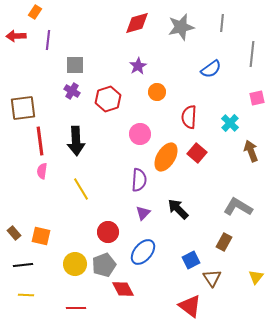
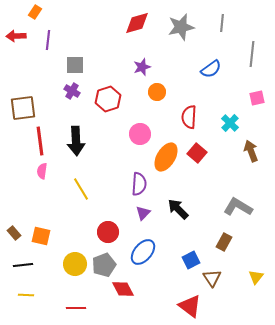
purple star at (138, 66): moved 4 px right, 1 px down; rotated 12 degrees clockwise
purple semicircle at (139, 180): moved 4 px down
